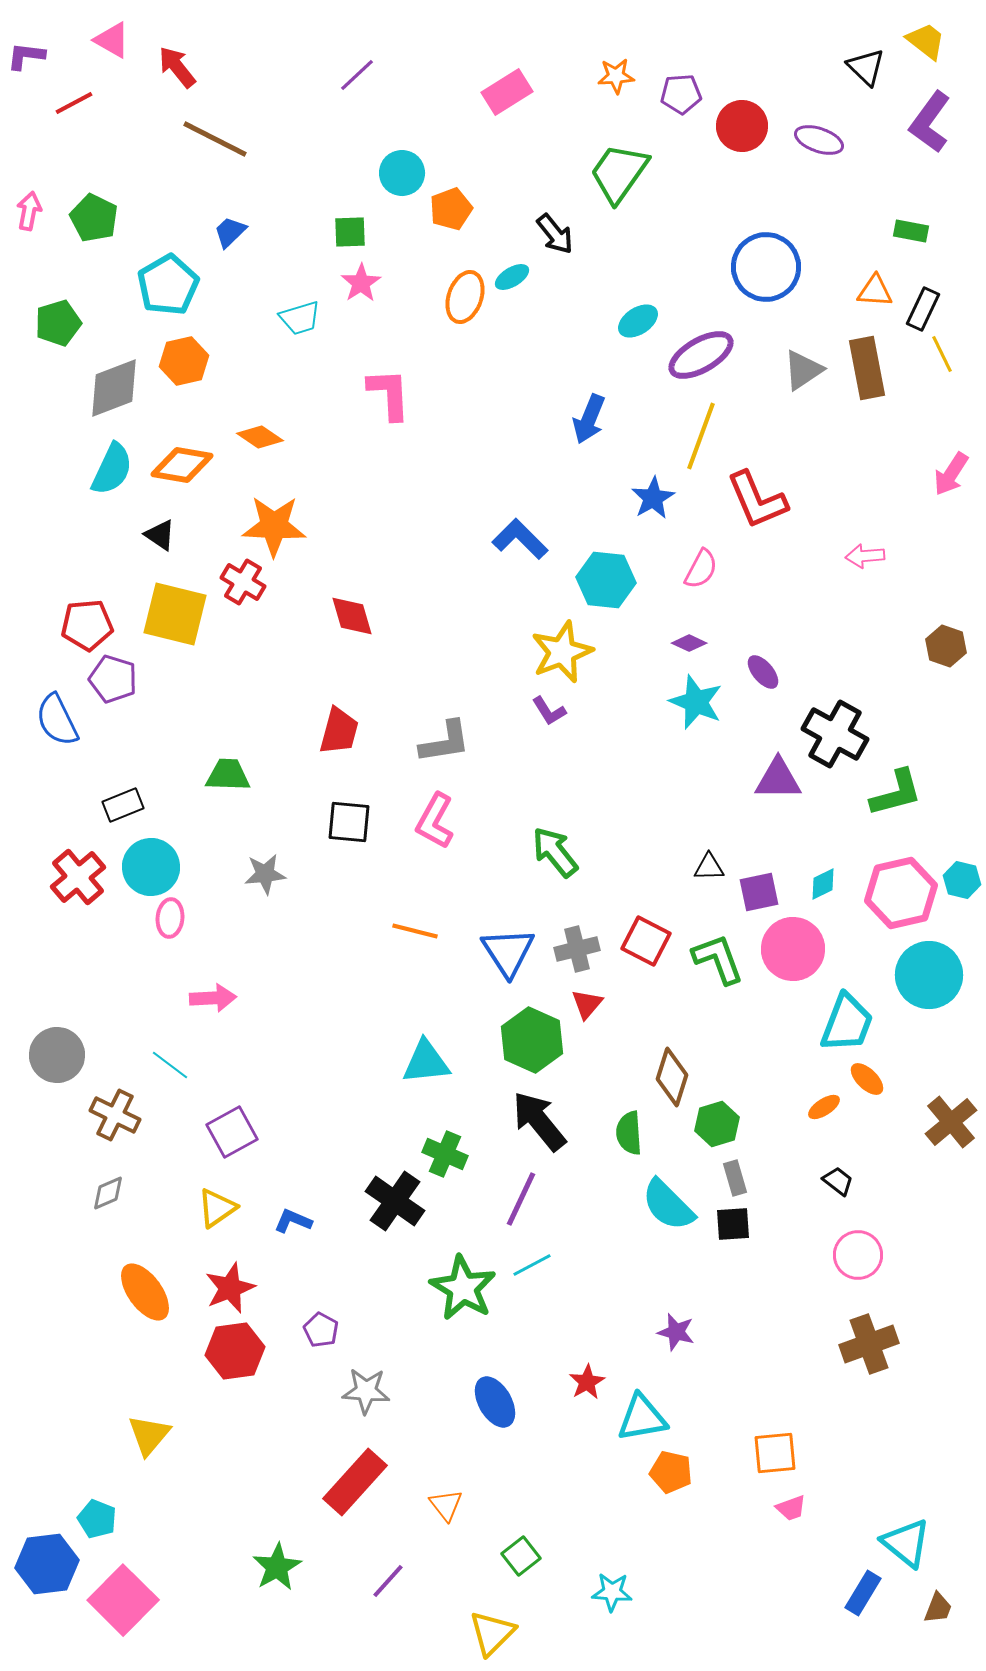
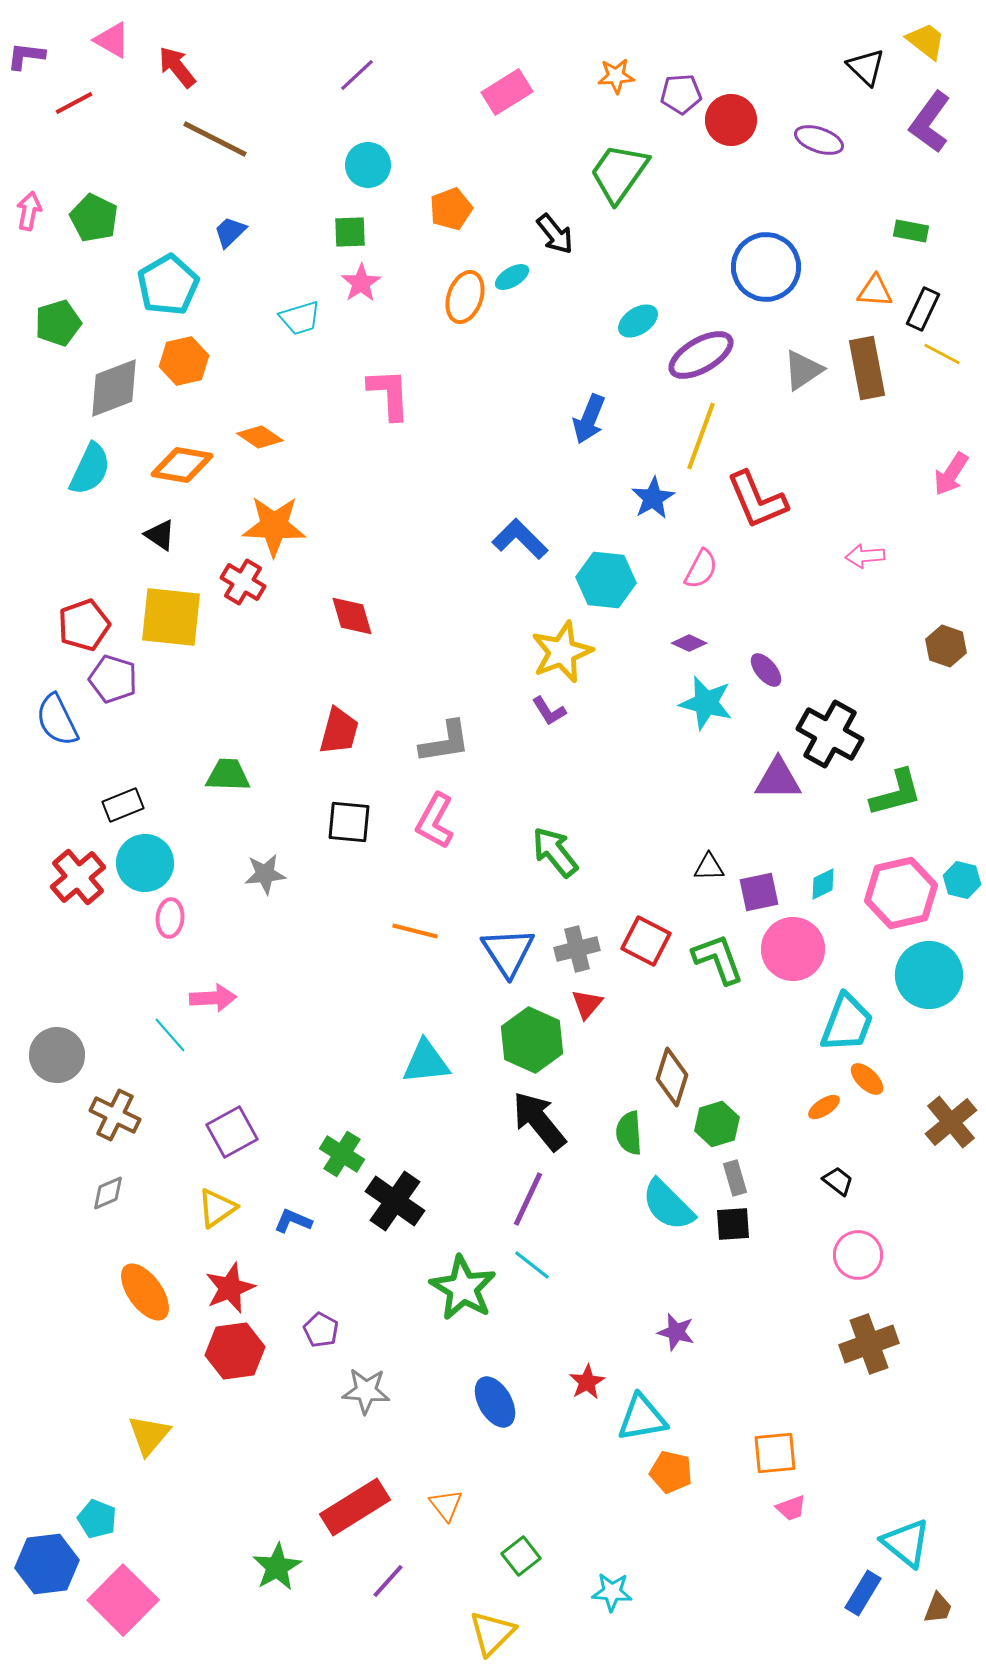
red circle at (742, 126): moved 11 px left, 6 px up
cyan circle at (402, 173): moved 34 px left, 8 px up
yellow line at (942, 354): rotated 36 degrees counterclockwise
cyan semicircle at (112, 469): moved 22 px left
yellow square at (175, 614): moved 4 px left, 3 px down; rotated 8 degrees counterclockwise
red pentagon at (87, 625): moved 3 px left; rotated 15 degrees counterclockwise
purple ellipse at (763, 672): moved 3 px right, 2 px up
cyan star at (696, 702): moved 10 px right, 1 px down; rotated 8 degrees counterclockwise
black cross at (835, 734): moved 5 px left
cyan circle at (151, 867): moved 6 px left, 4 px up
cyan line at (170, 1065): moved 30 px up; rotated 12 degrees clockwise
green cross at (445, 1154): moved 103 px left; rotated 9 degrees clockwise
purple line at (521, 1199): moved 7 px right
cyan line at (532, 1265): rotated 66 degrees clockwise
red rectangle at (355, 1482): moved 25 px down; rotated 16 degrees clockwise
